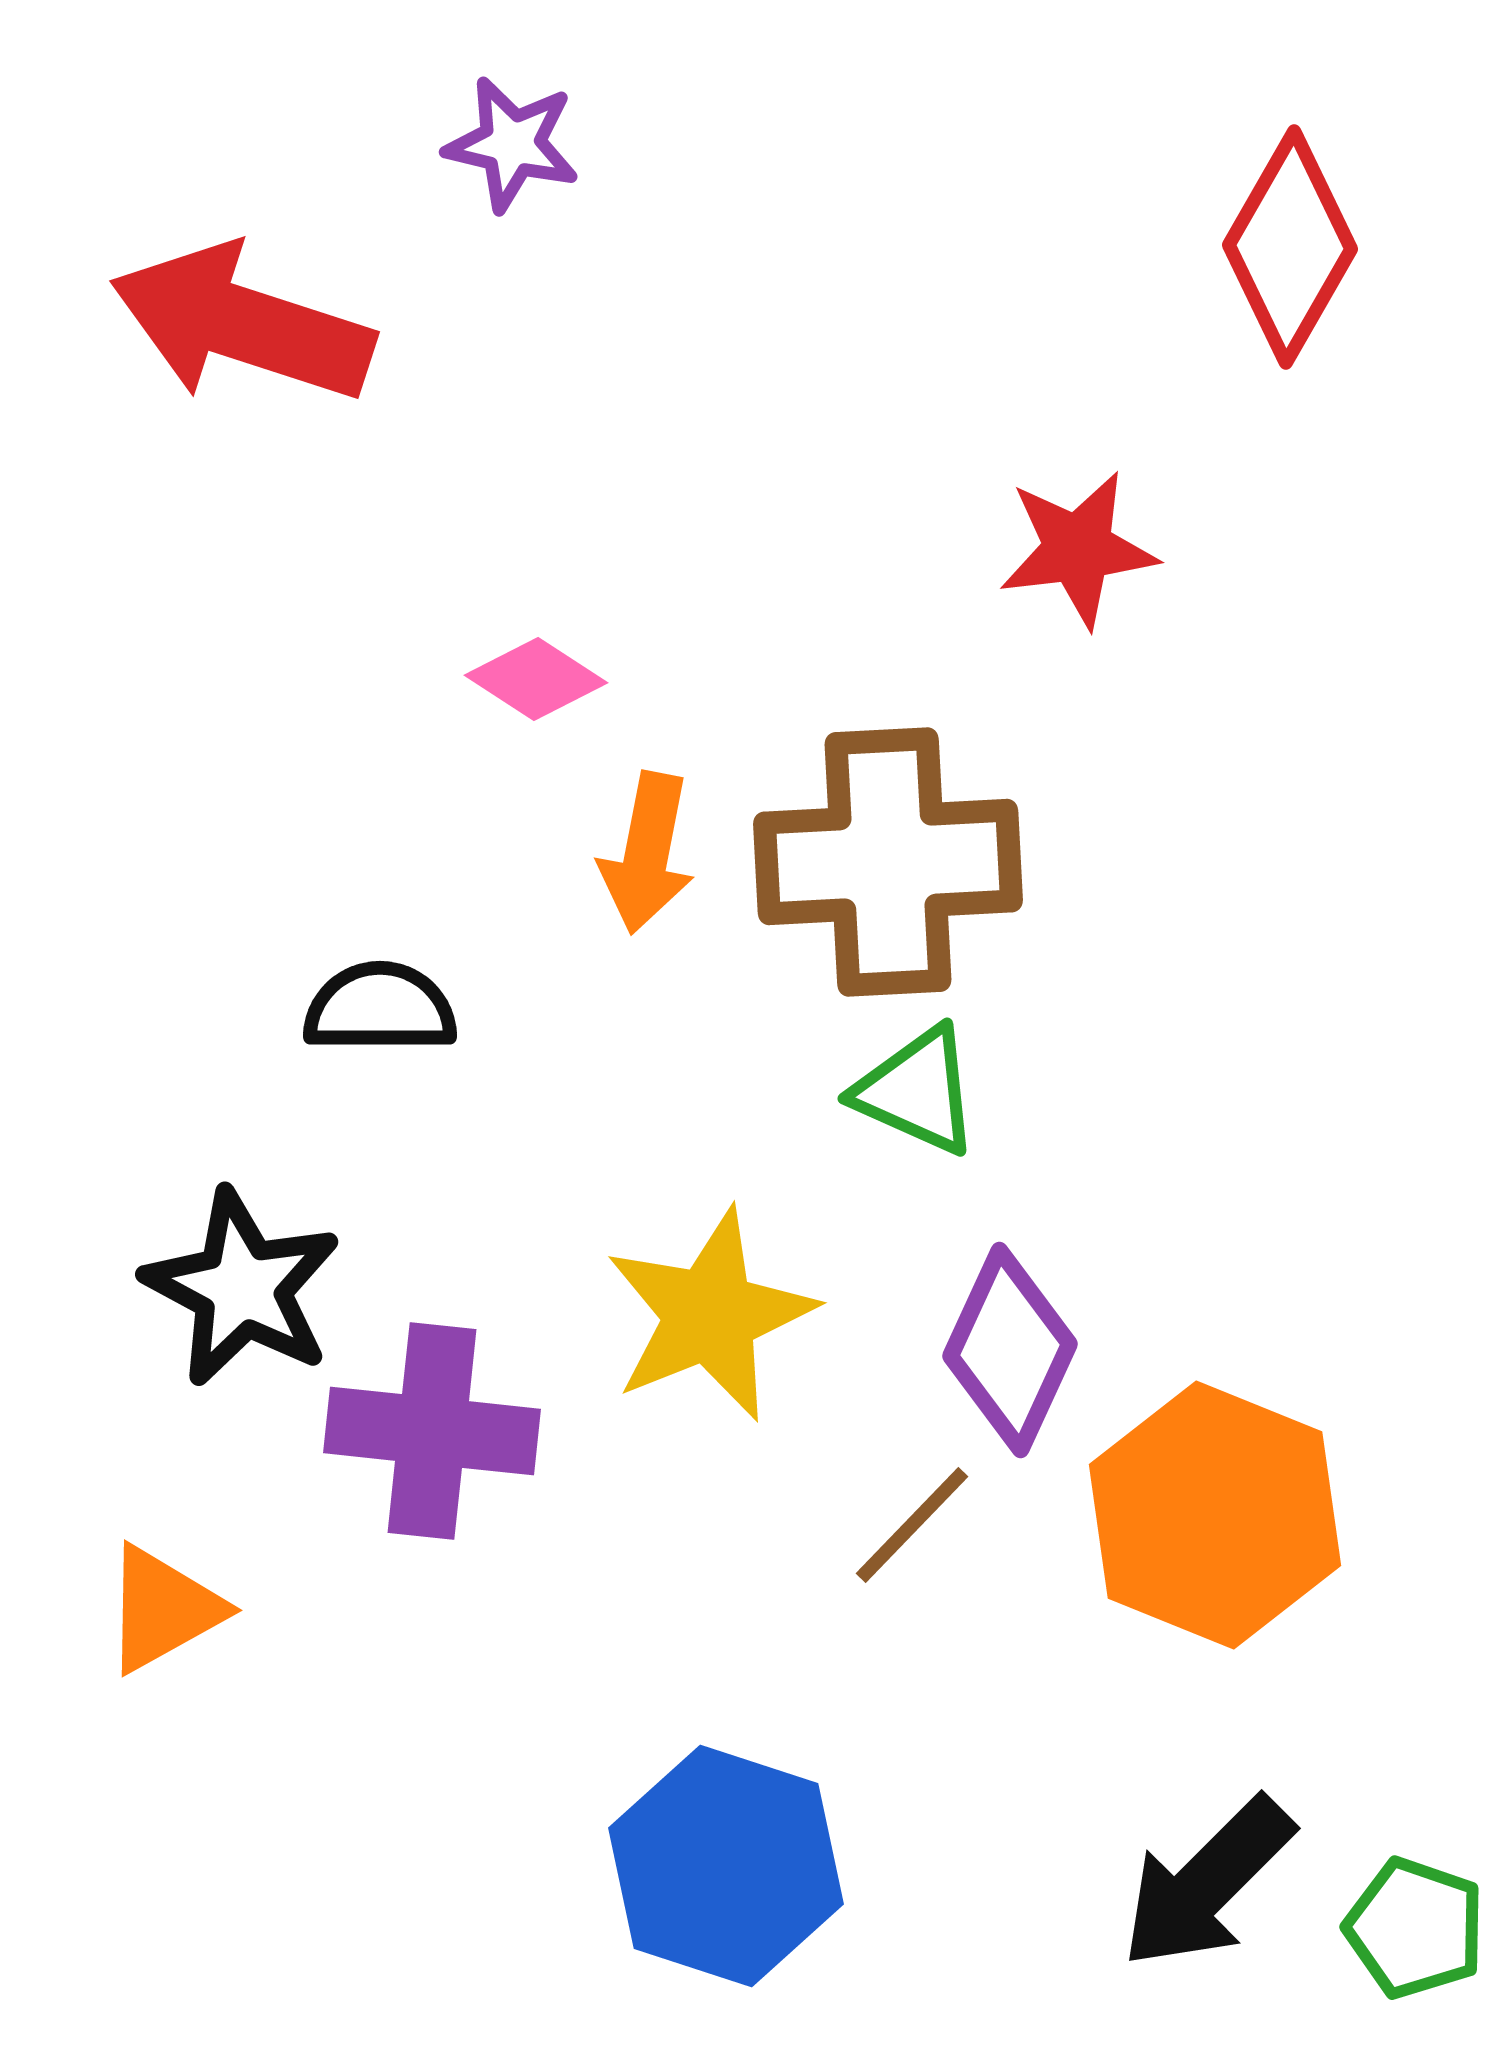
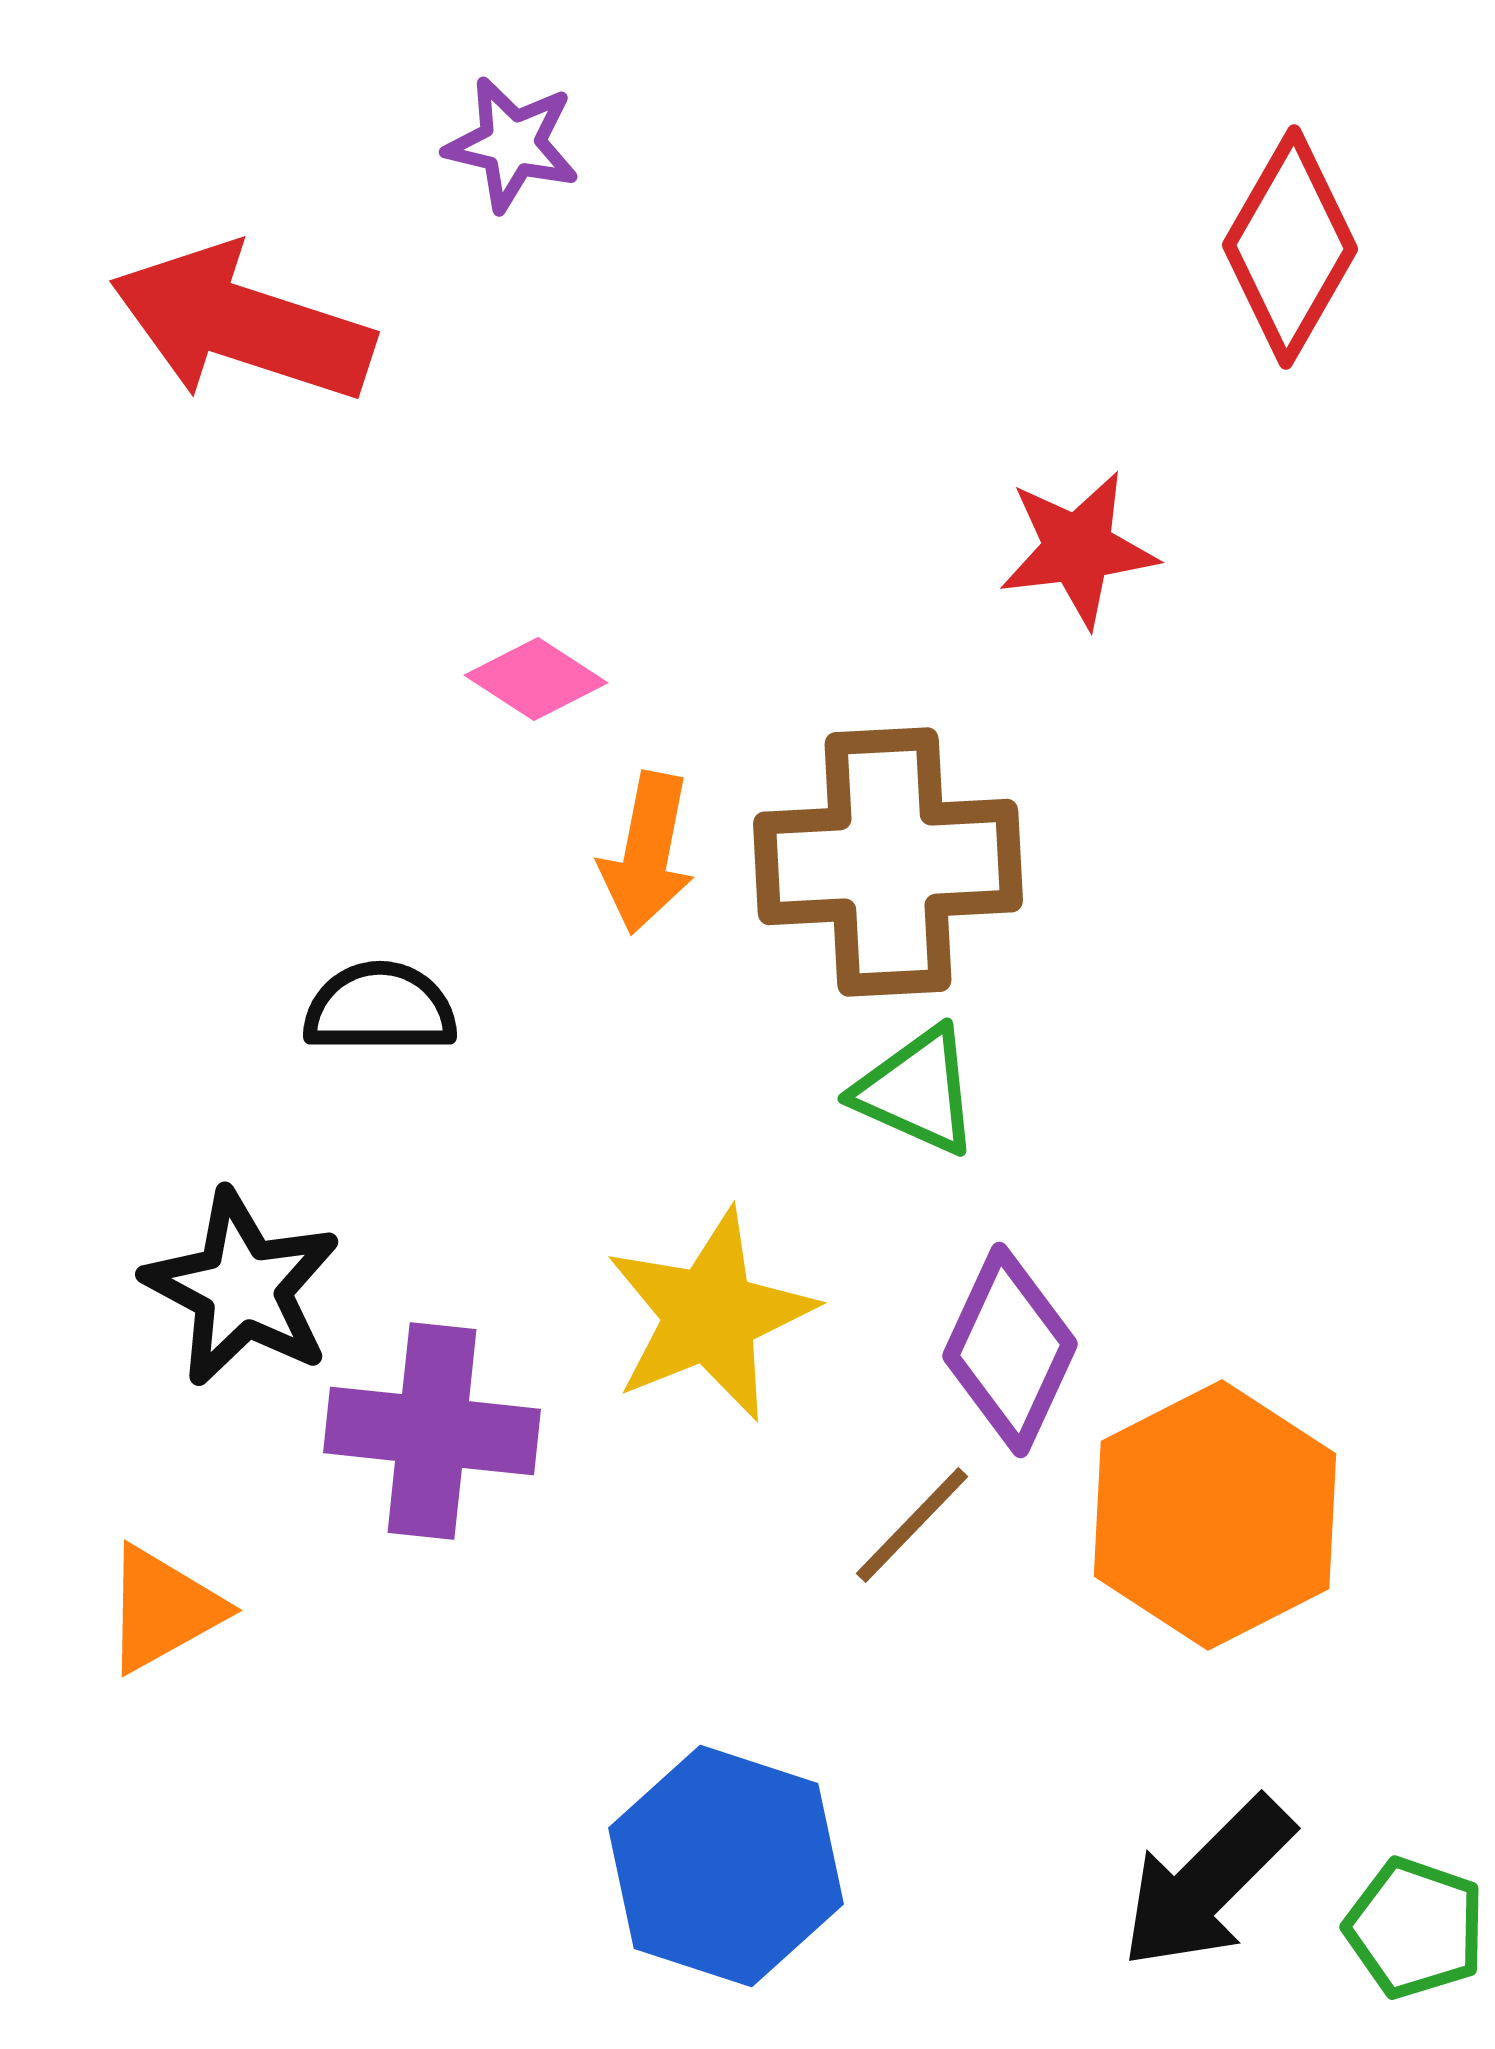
orange hexagon: rotated 11 degrees clockwise
